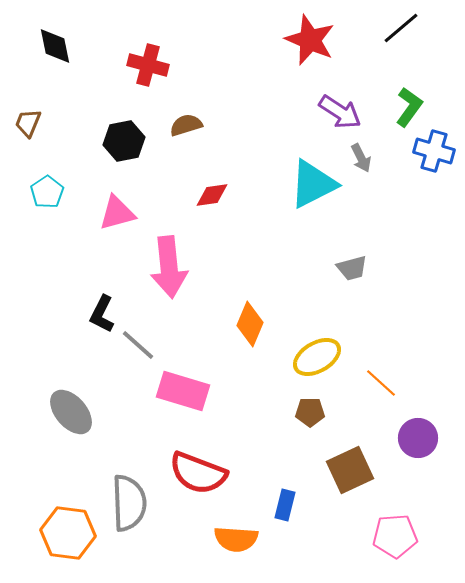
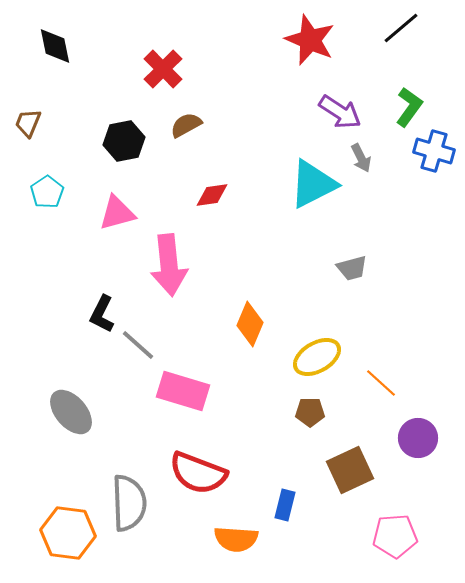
red cross: moved 15 px right, 4 px down; rotated 30 degrees clockwise
brown semicircle: rotated 12 degrees counterclockwise
pink arrow: moved 2 px up
